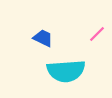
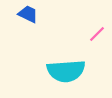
blue trapezoid: moved 15 px left, 24 px up
